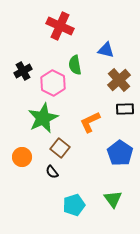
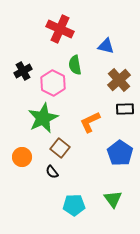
red cross: moved 3 px down
blue triangle: moved 4 px up
cyan pentagon: rotated 15 degrees clockwise
